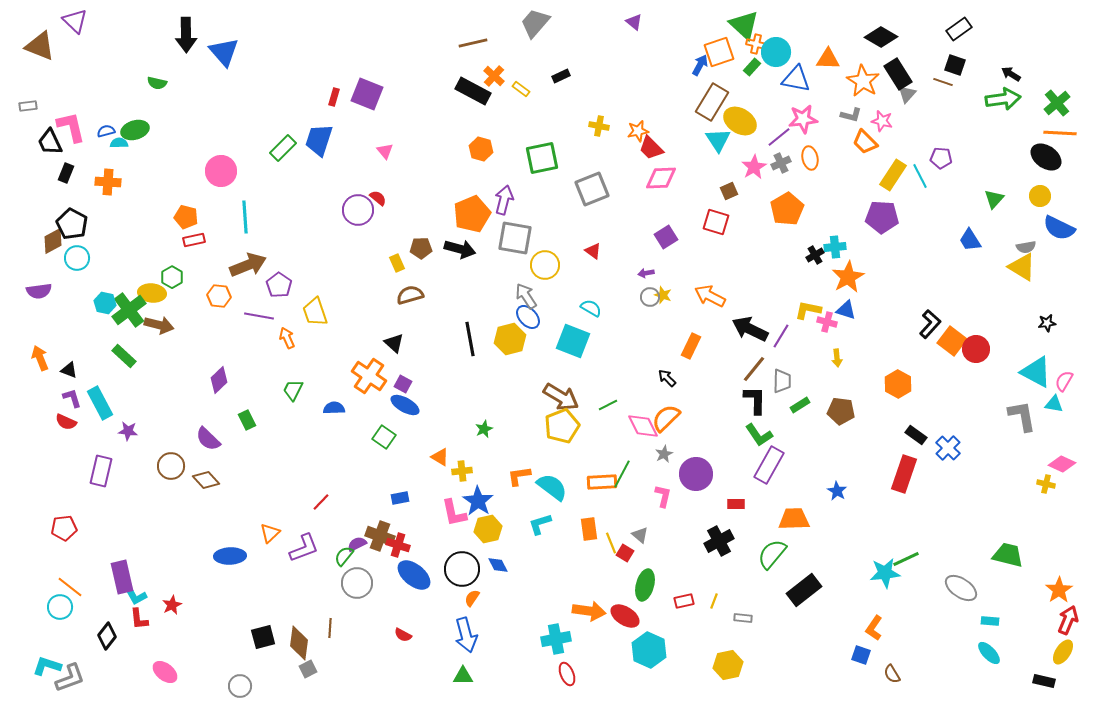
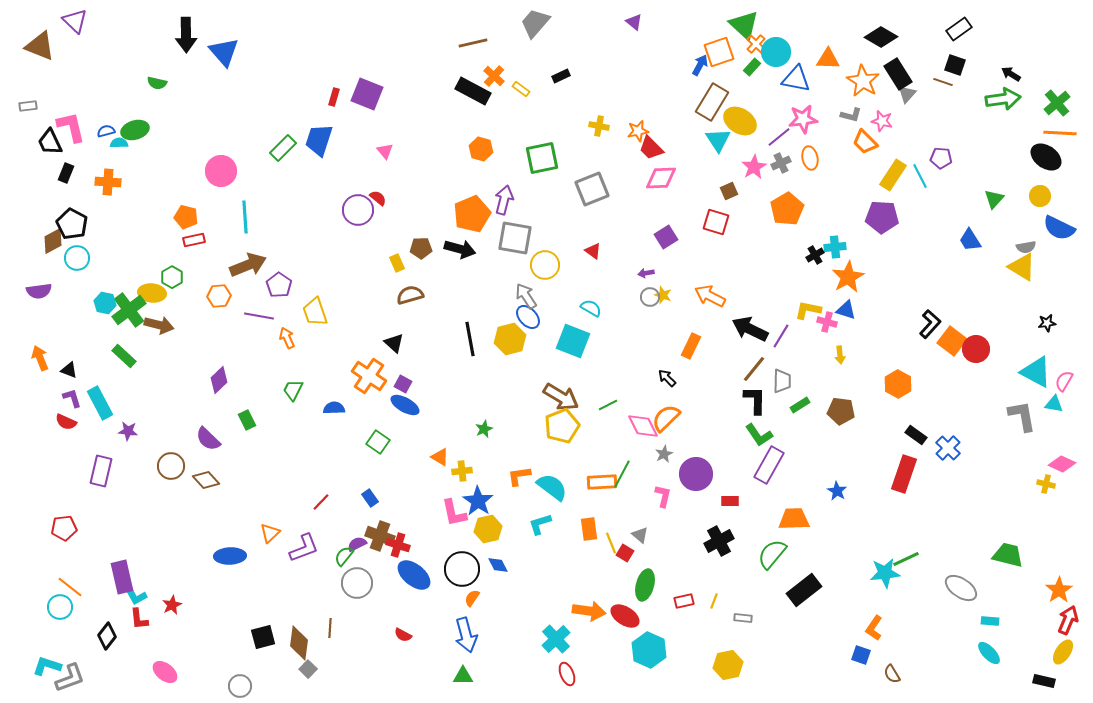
orange cross at (756, 44): rotated 30 degrees clockwise
orange hexagon at (219, 296): rotated 10 degrees counterclockwise
yellow arrow at (837, 358): moved 3 px right, 3 px up
green square at (384, 437): moved 6 px left, 5 px down
blue rectangle at (400, 498): moved 30 px left; rotated 66 degrees clockwise
red rectangle at (736, 504): moved 6 px left, 3 px up
cyan cross at (556, 639): rotated 32 degrees counterclockwise
gray square at (308, 669): rotated 18 degrees counterclockwise
